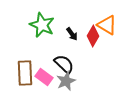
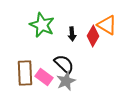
black arrow: rotated 32 degrees clockwise
